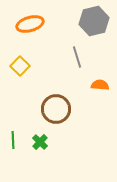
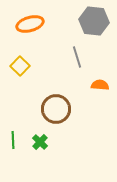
gray hexagon: rotated 20 degrees clockwise
